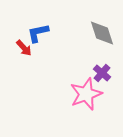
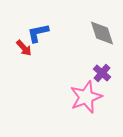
pink star: moved 3 px down
